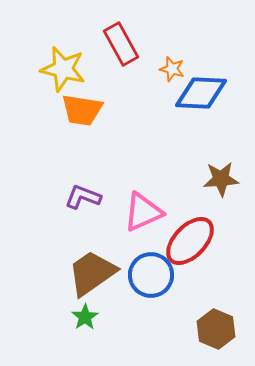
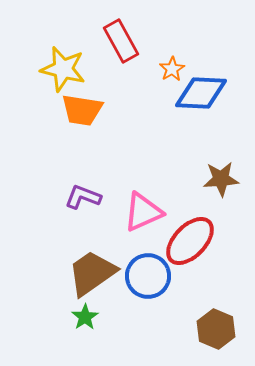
red rectangle: moved 3 px up
orange star: rotated 25 degrees clockwise
blue circle: moved 3 px left, 1 px down
